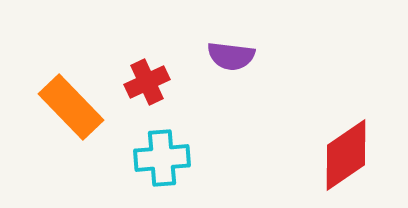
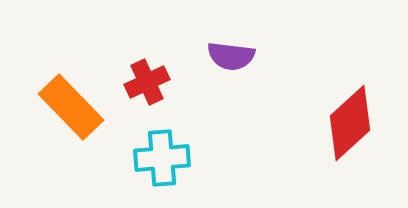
red diamond: moved 4 px right, 32 px up; rotated 8 degrees counterclockwise
